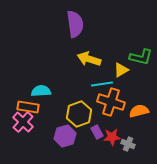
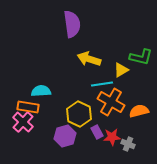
purple semicircle: moved 3 px left
orange cross: rotated 12 degrees clockwise
yellow hexagon: rotated 15 degrees counterclockwise
